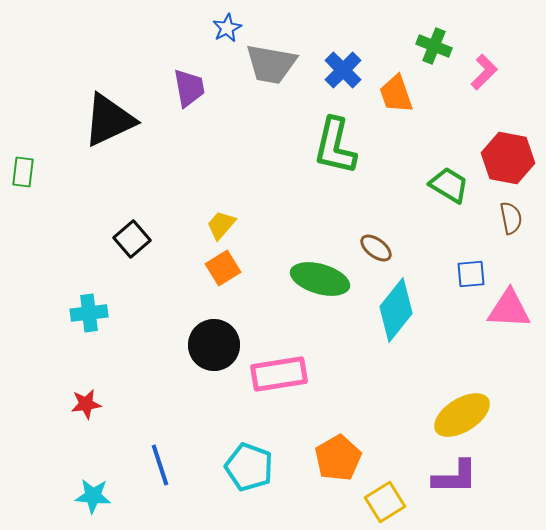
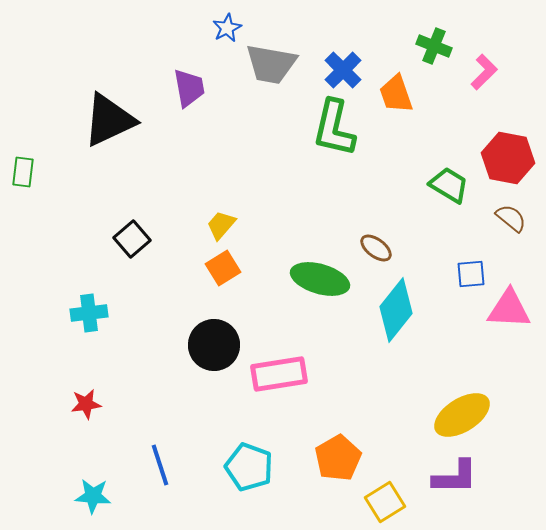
green L-shape: moved 1 px left, 18 px up
brown semicircle: rotated 40 degrees counterclockwise
